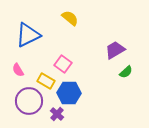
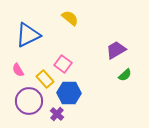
purple trapezoid: moved 1 px right
green semicircle: moved 1 px left, 3 px down
yellow rectangle: moved 1 px left, 2 px up; rotated 18 degrees clockwise
